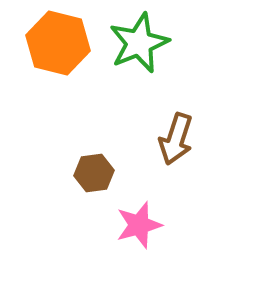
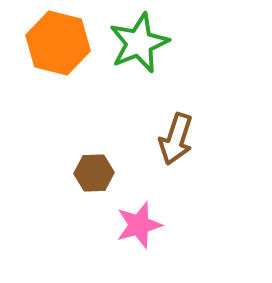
brown hexagon: rotated 6 degrees clockwise
